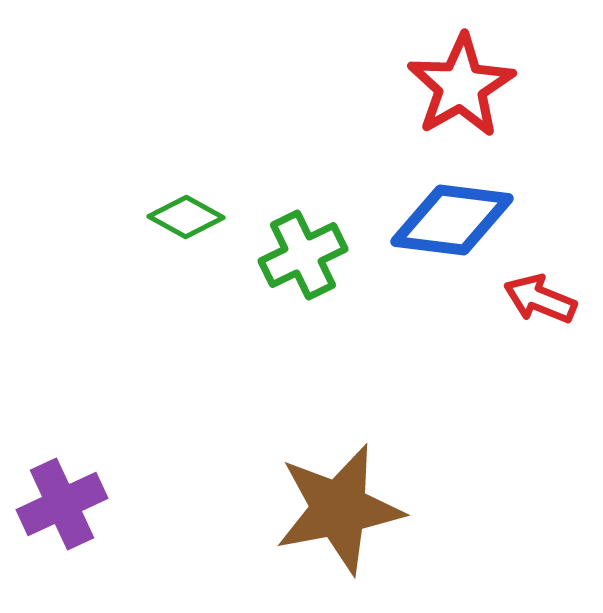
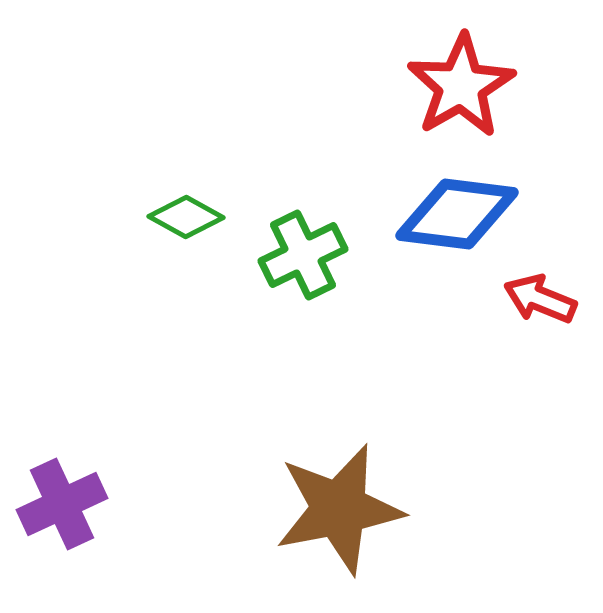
blue diamond: moved 5 px right, 6 px up
